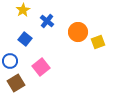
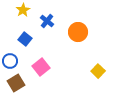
yellow square: moved 29 px down; rotated 24 degrees counterclockwise
